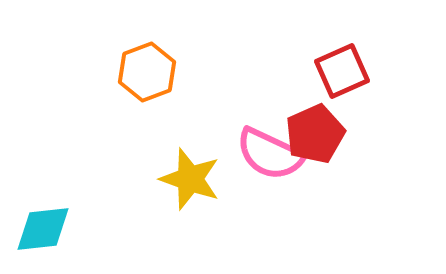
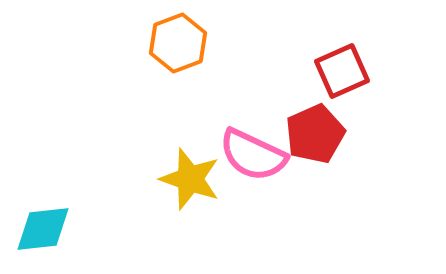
orange hexagon: moved 31 px right, 29 px up
pink semicircle: moved 17 px left, 1 px down
